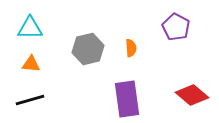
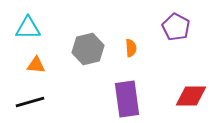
cyan triangle: moved 2 px left
orange triangle: moved 5 px right, 1 px down
red diamond: moved 1 px left, 1 px down; rotated 40 degrees counterclockwise
black line: moved 2 px down
